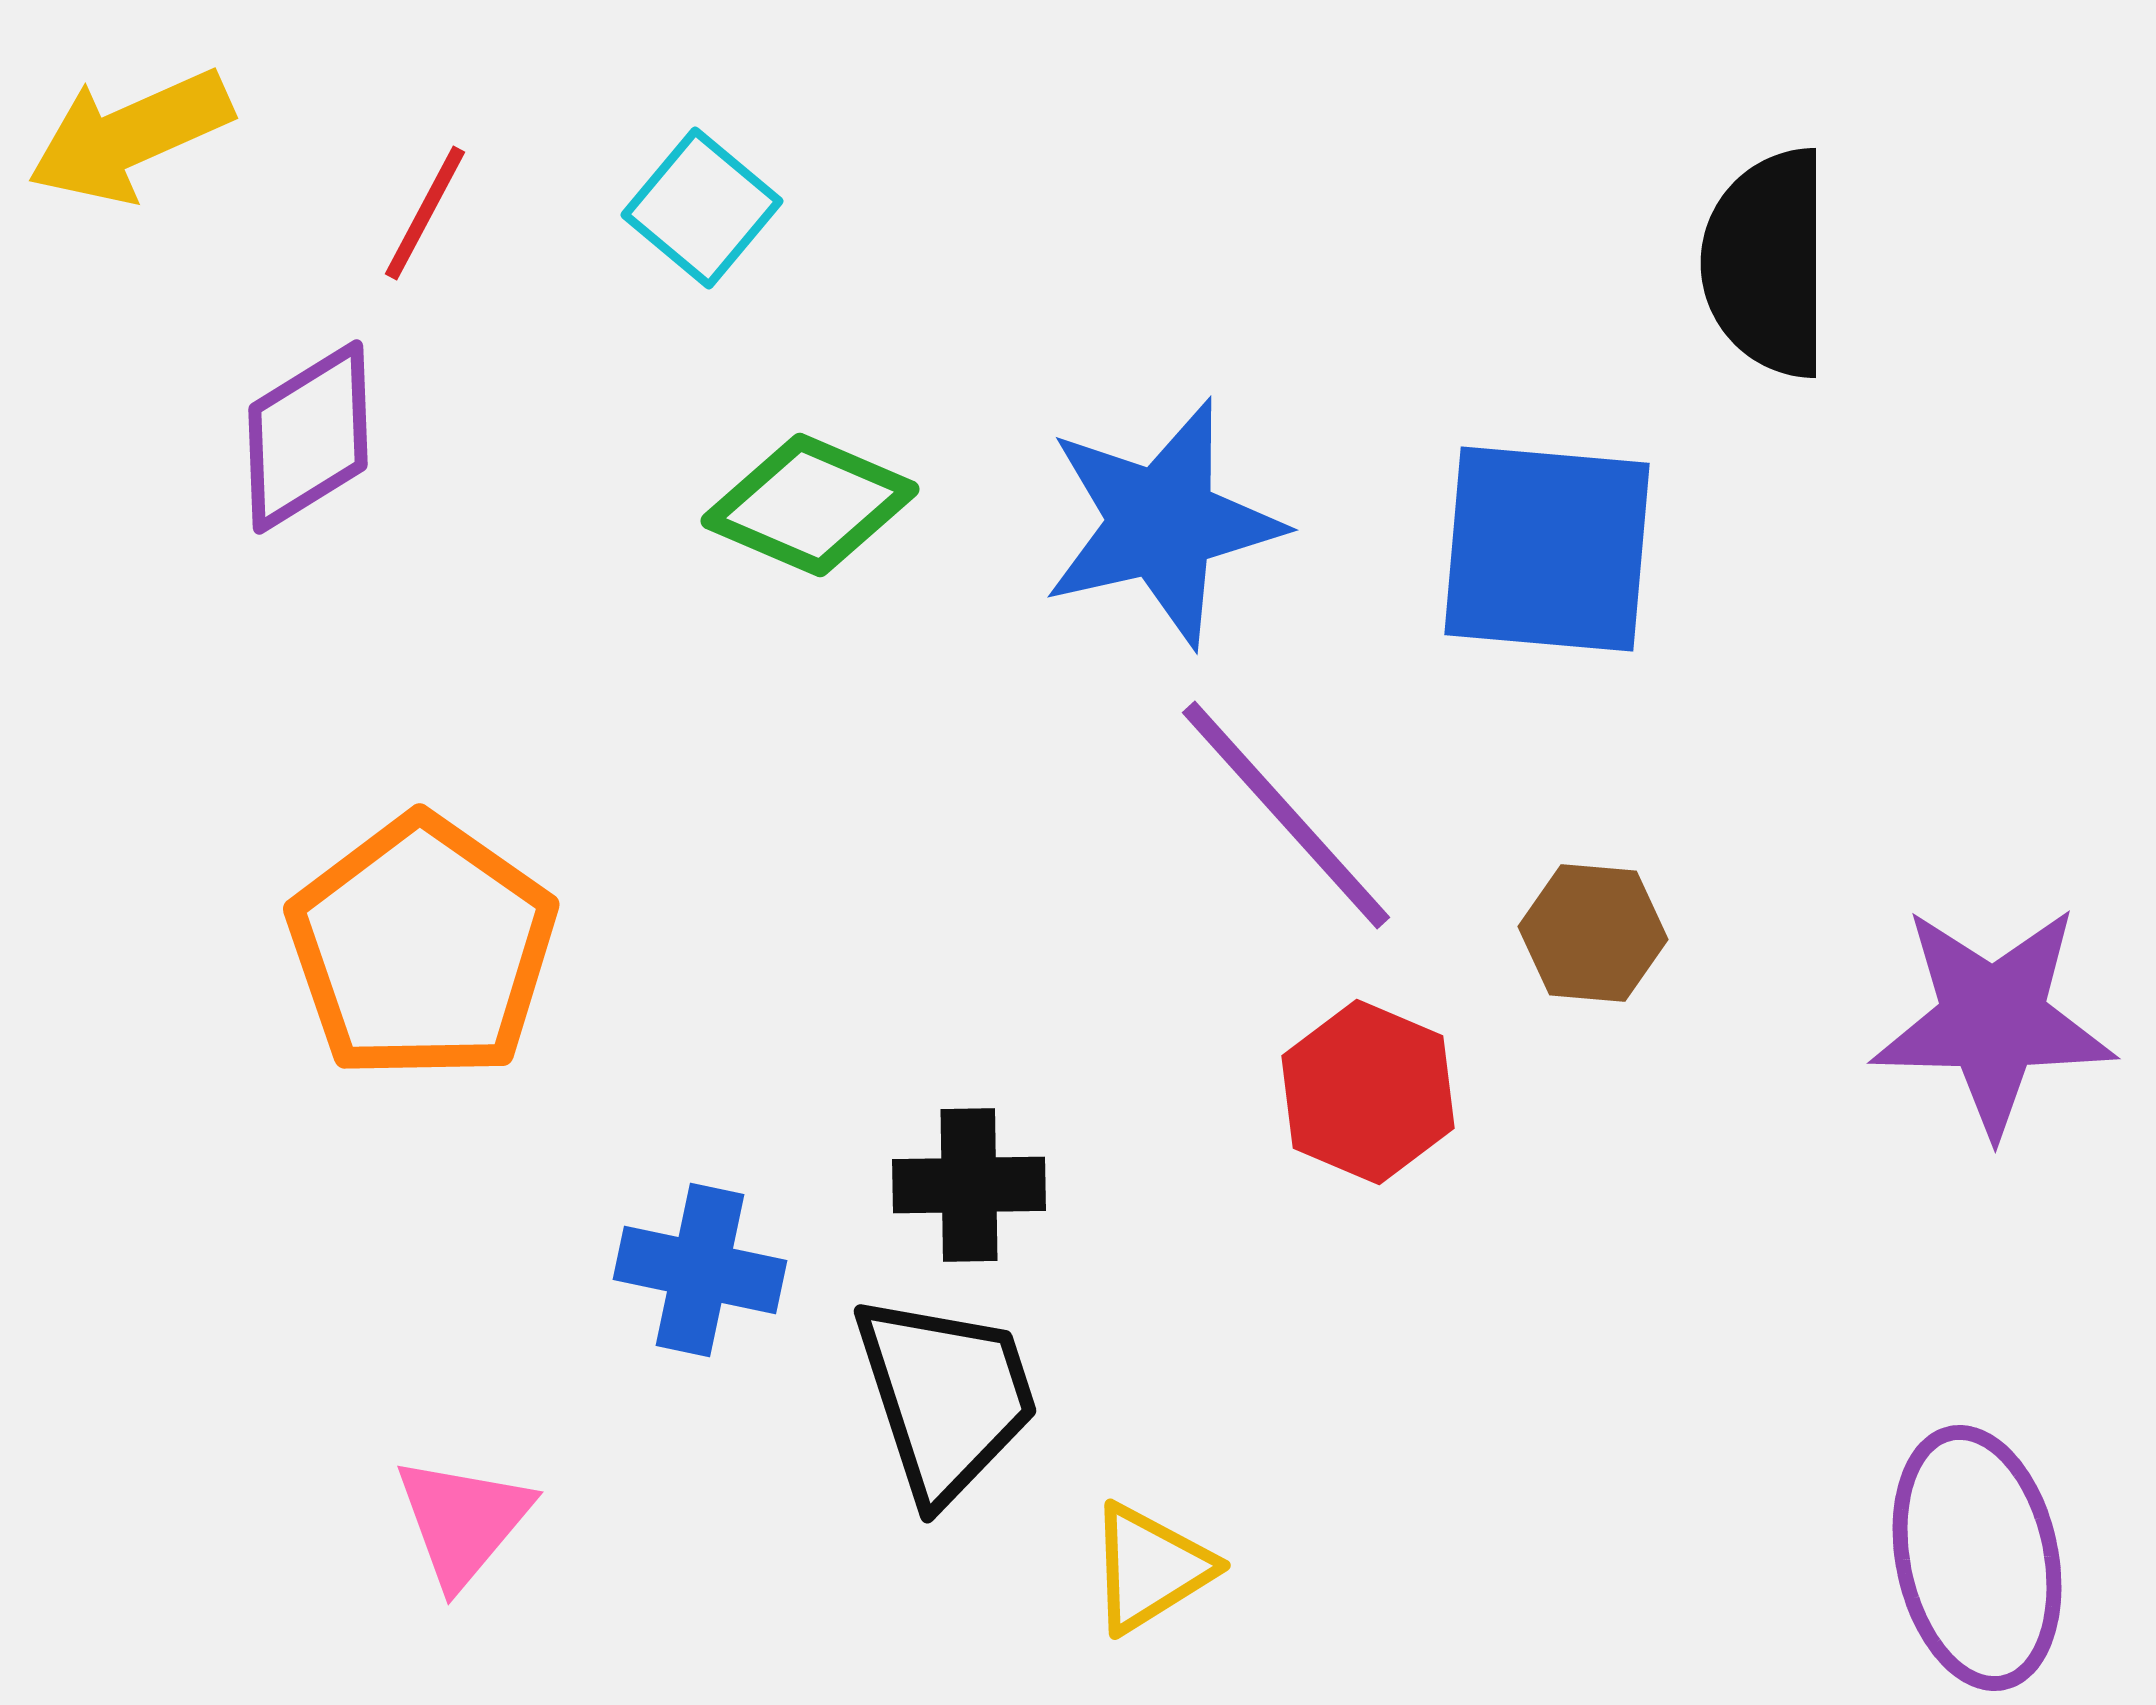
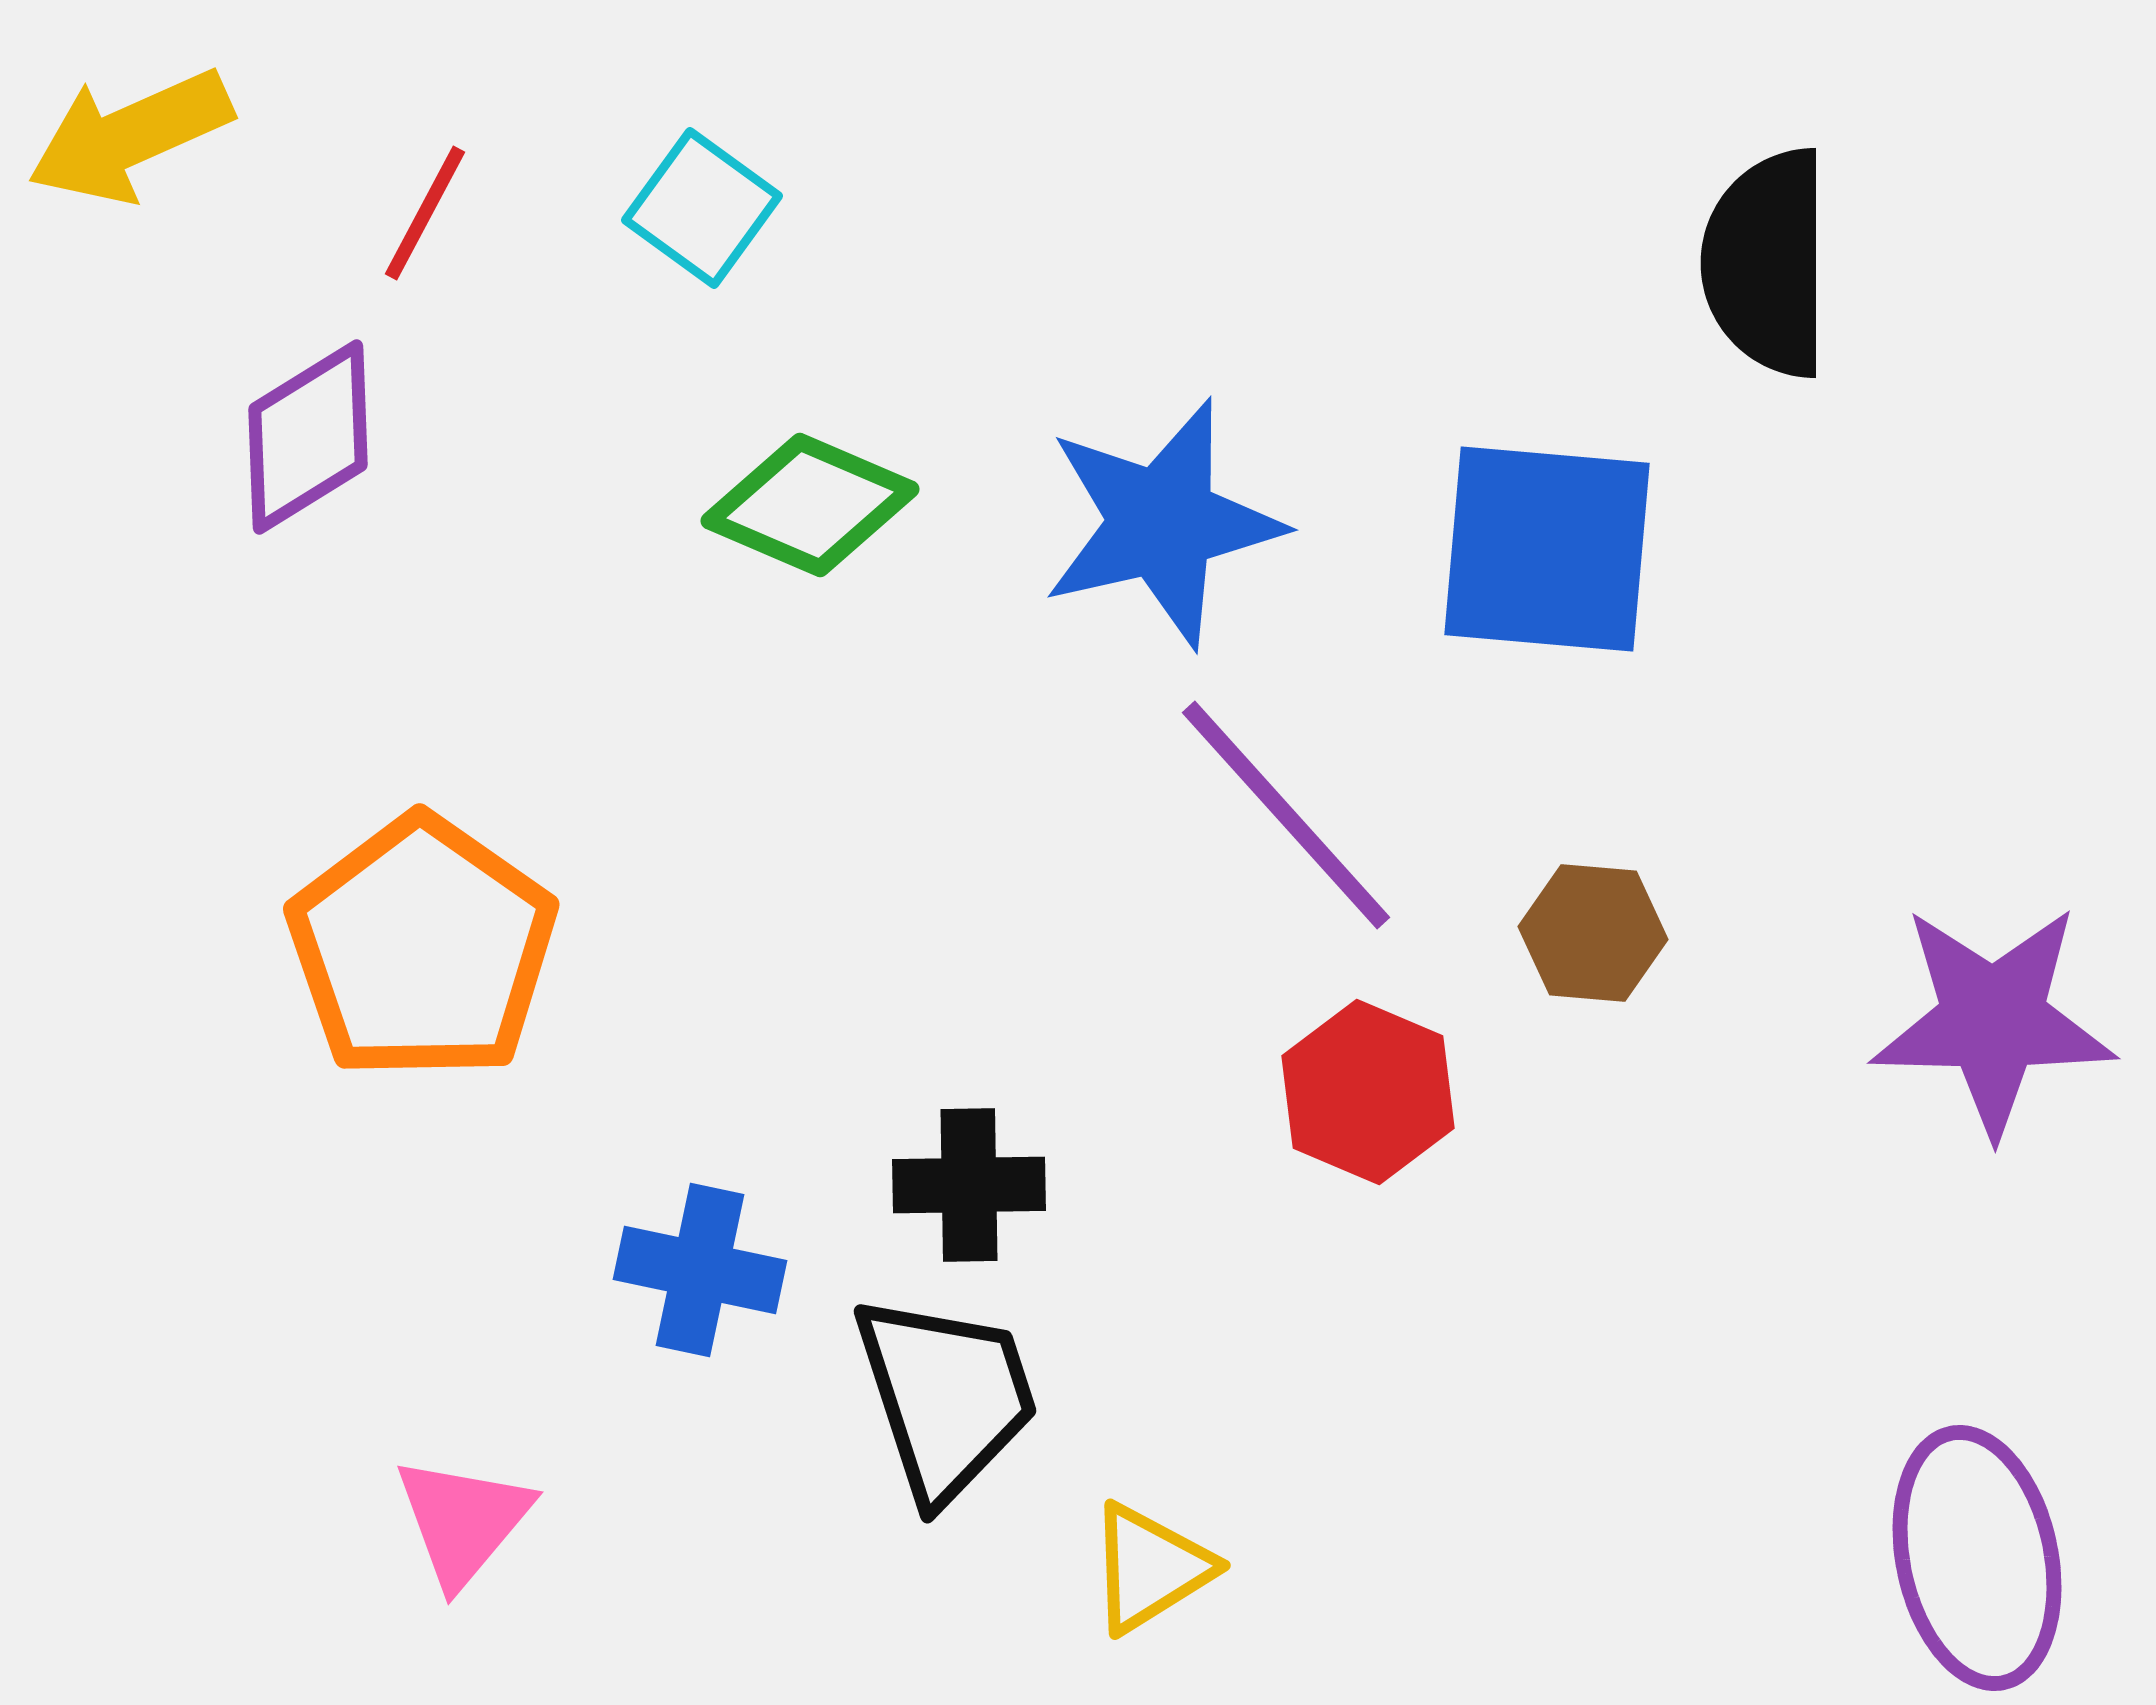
cyan square: rotated 4 degrees counterclockwise
